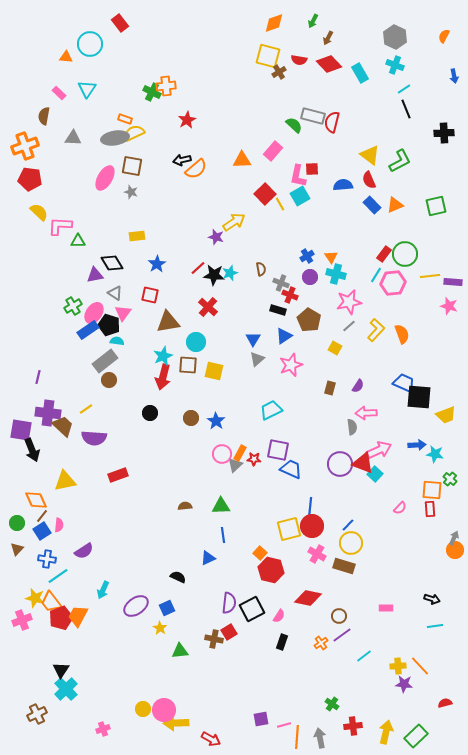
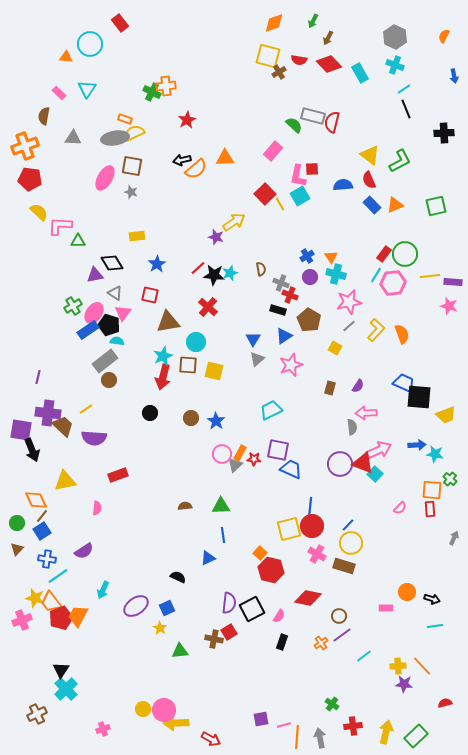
orange triangle at (242, 160): moved 17 px left, 2 px up
pink semicircle at (59, 525): moved 38 px right, 17 px up
orange circle at (455, 550): moved 48 px left, 42 px down
orange line at (420, 666): moved 2 px right
